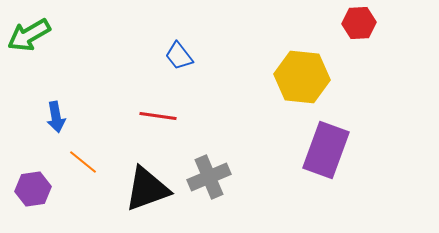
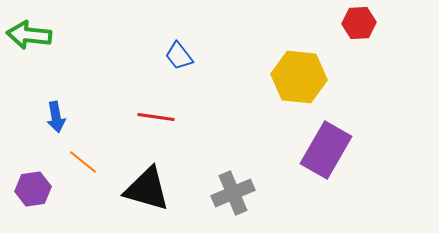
green arrow: rotated 36 degrees clockwise
yellow hexagon: moved 3 px left
red line: moved 2 px left, 1 px down
purple rectangle: rotated 10 degrees clockwise
gray cross: moved 24 px right, 16 px down
black triangle: rotated 36 degrees clockwise
